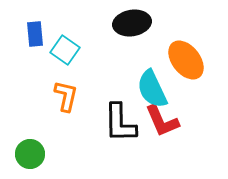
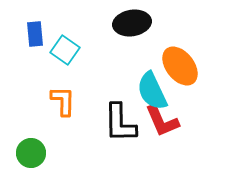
orange ellipse: moved 6 px left, 6 px down
cyan semicircle: moved 2 px down
orange L-shape: moved 3 px left, 5 px down; rotated 12 degrees counterclockwise
green circle: moved 1 px right, 1 px up
